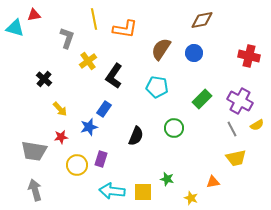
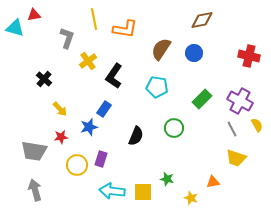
yellow semicircle: rotated 88 degrees counterclockwise
yellow trapezoid: rotated 30 degrees clockwise
